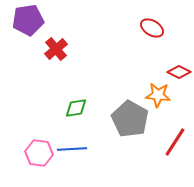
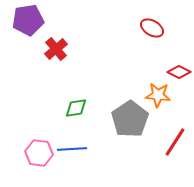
gray pentagon: rotated 9 degrees clockwise
